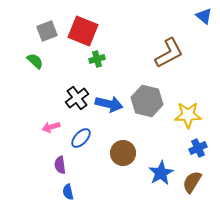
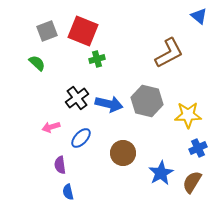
blue triangle: moved 5 px left
green semicircle: moved 2 px right, 2 px down
